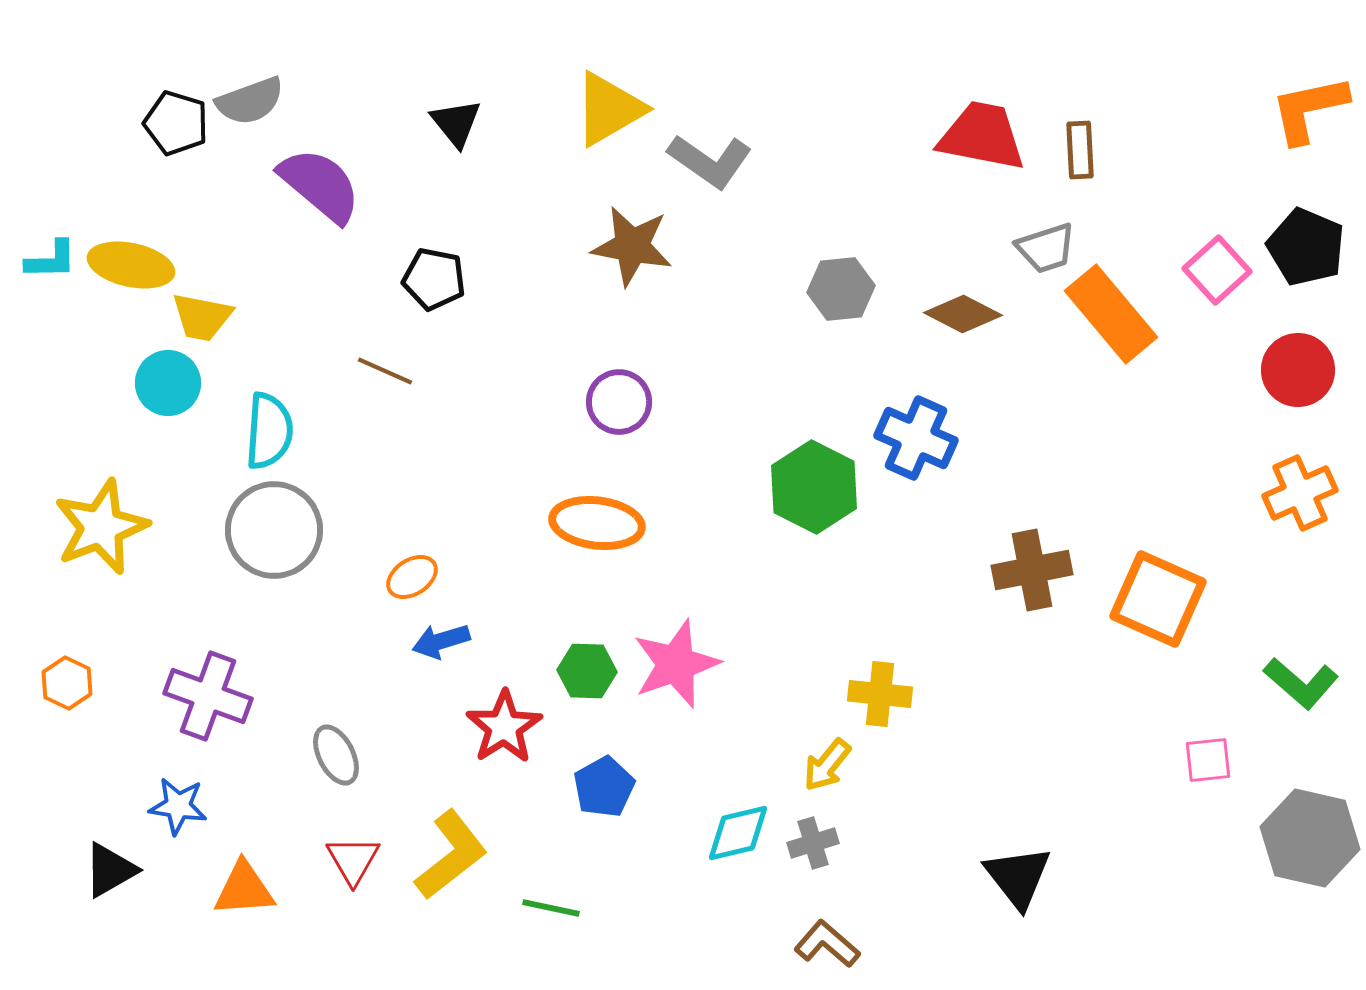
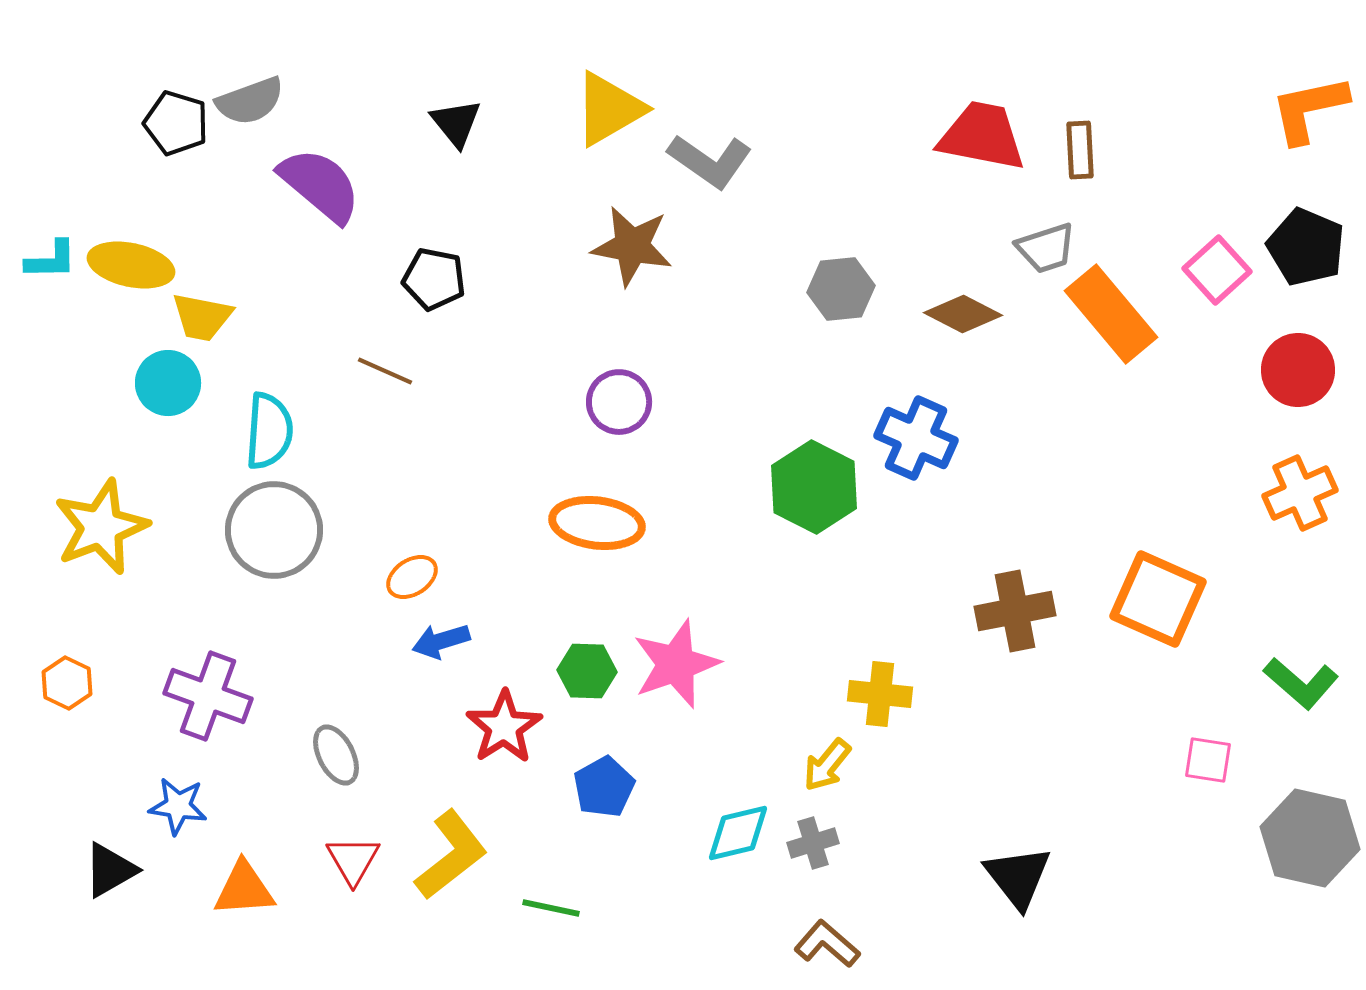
brown cross at (1032, 570): moved 17 px left, 41 px down
pink square at (1208, 760): rotated 15 degrees clockwise
